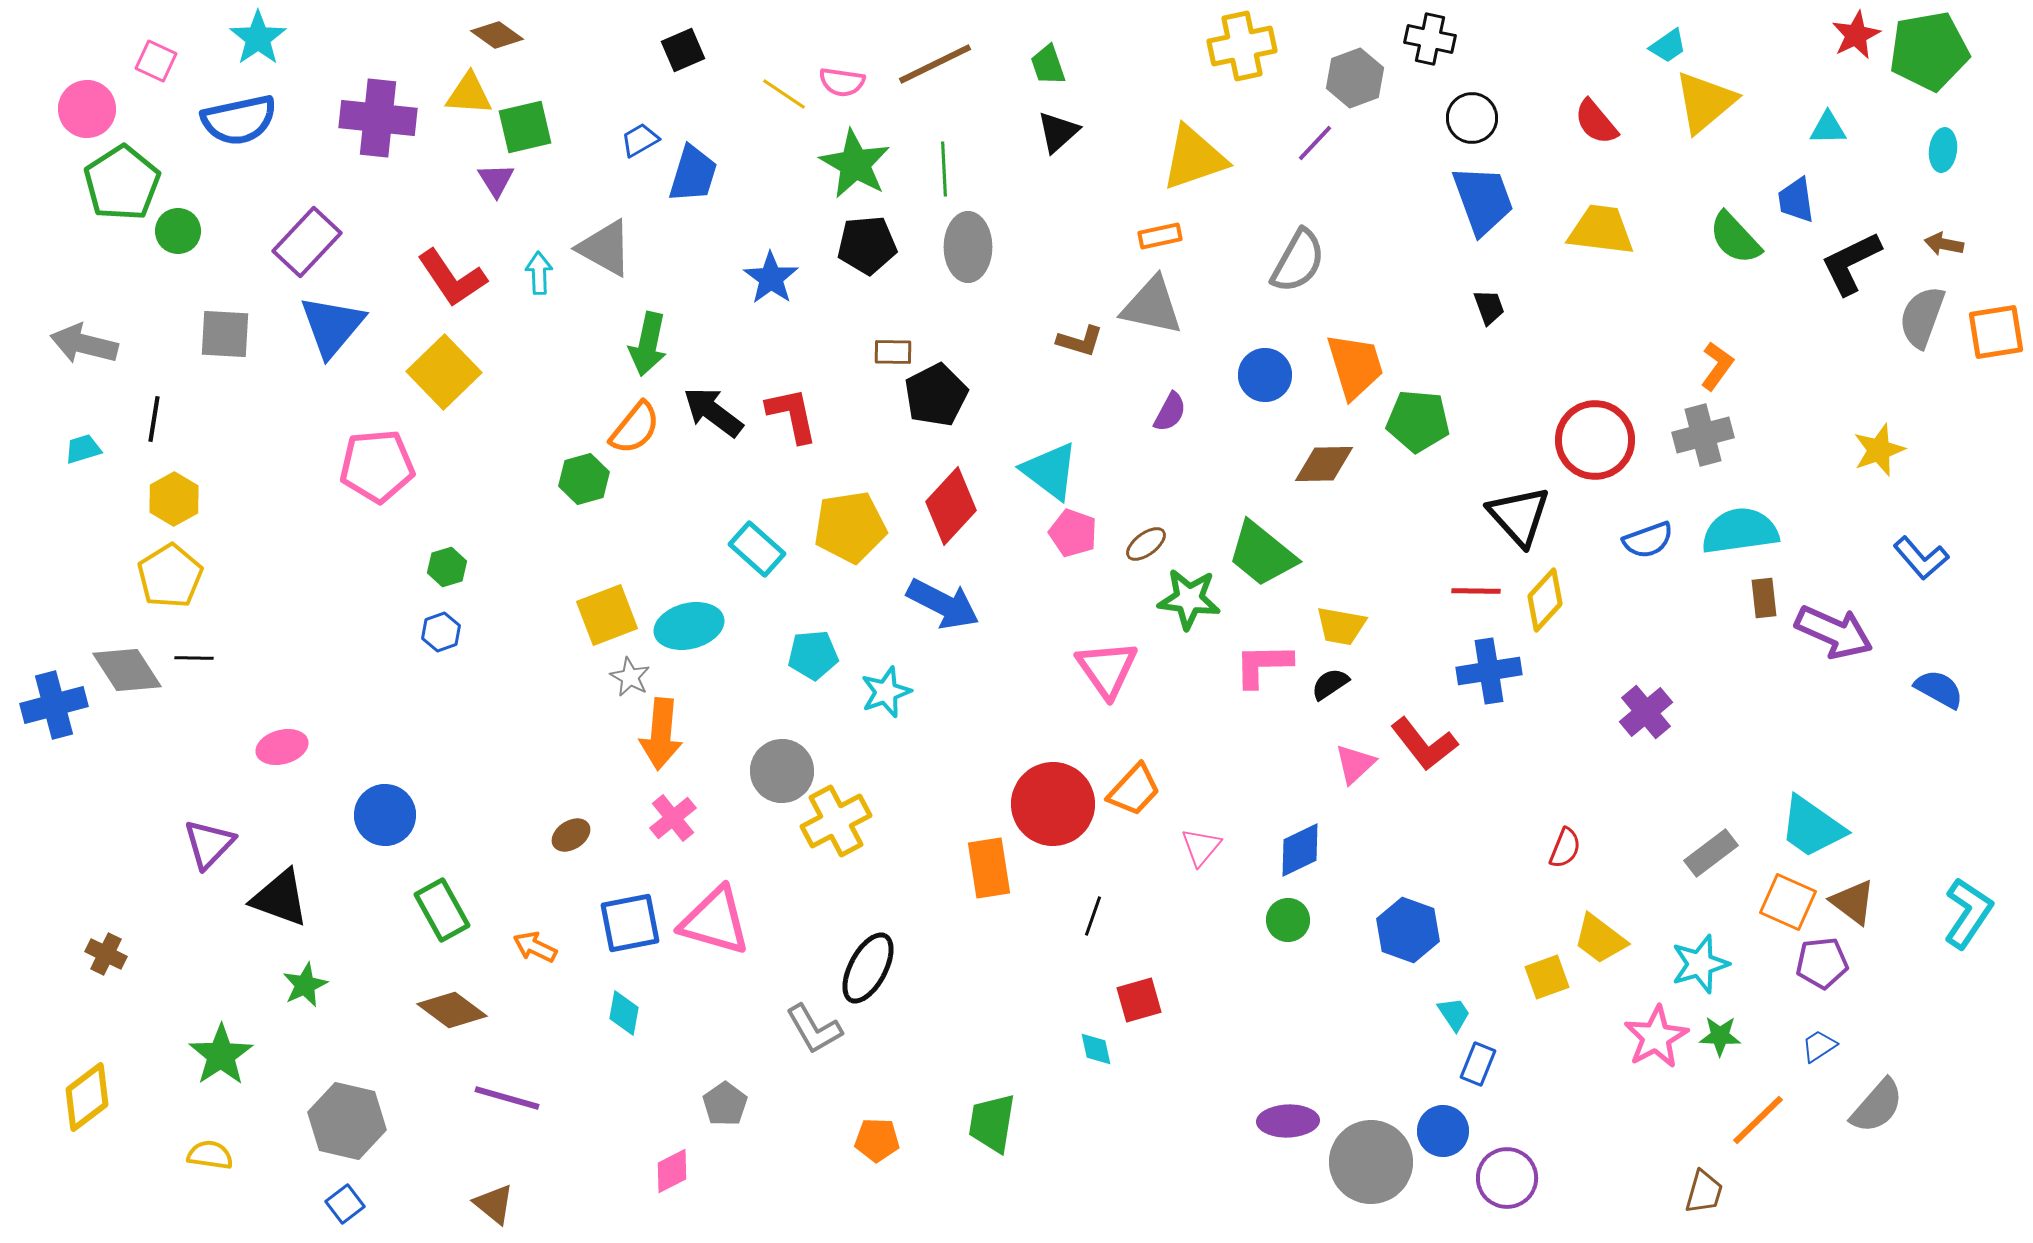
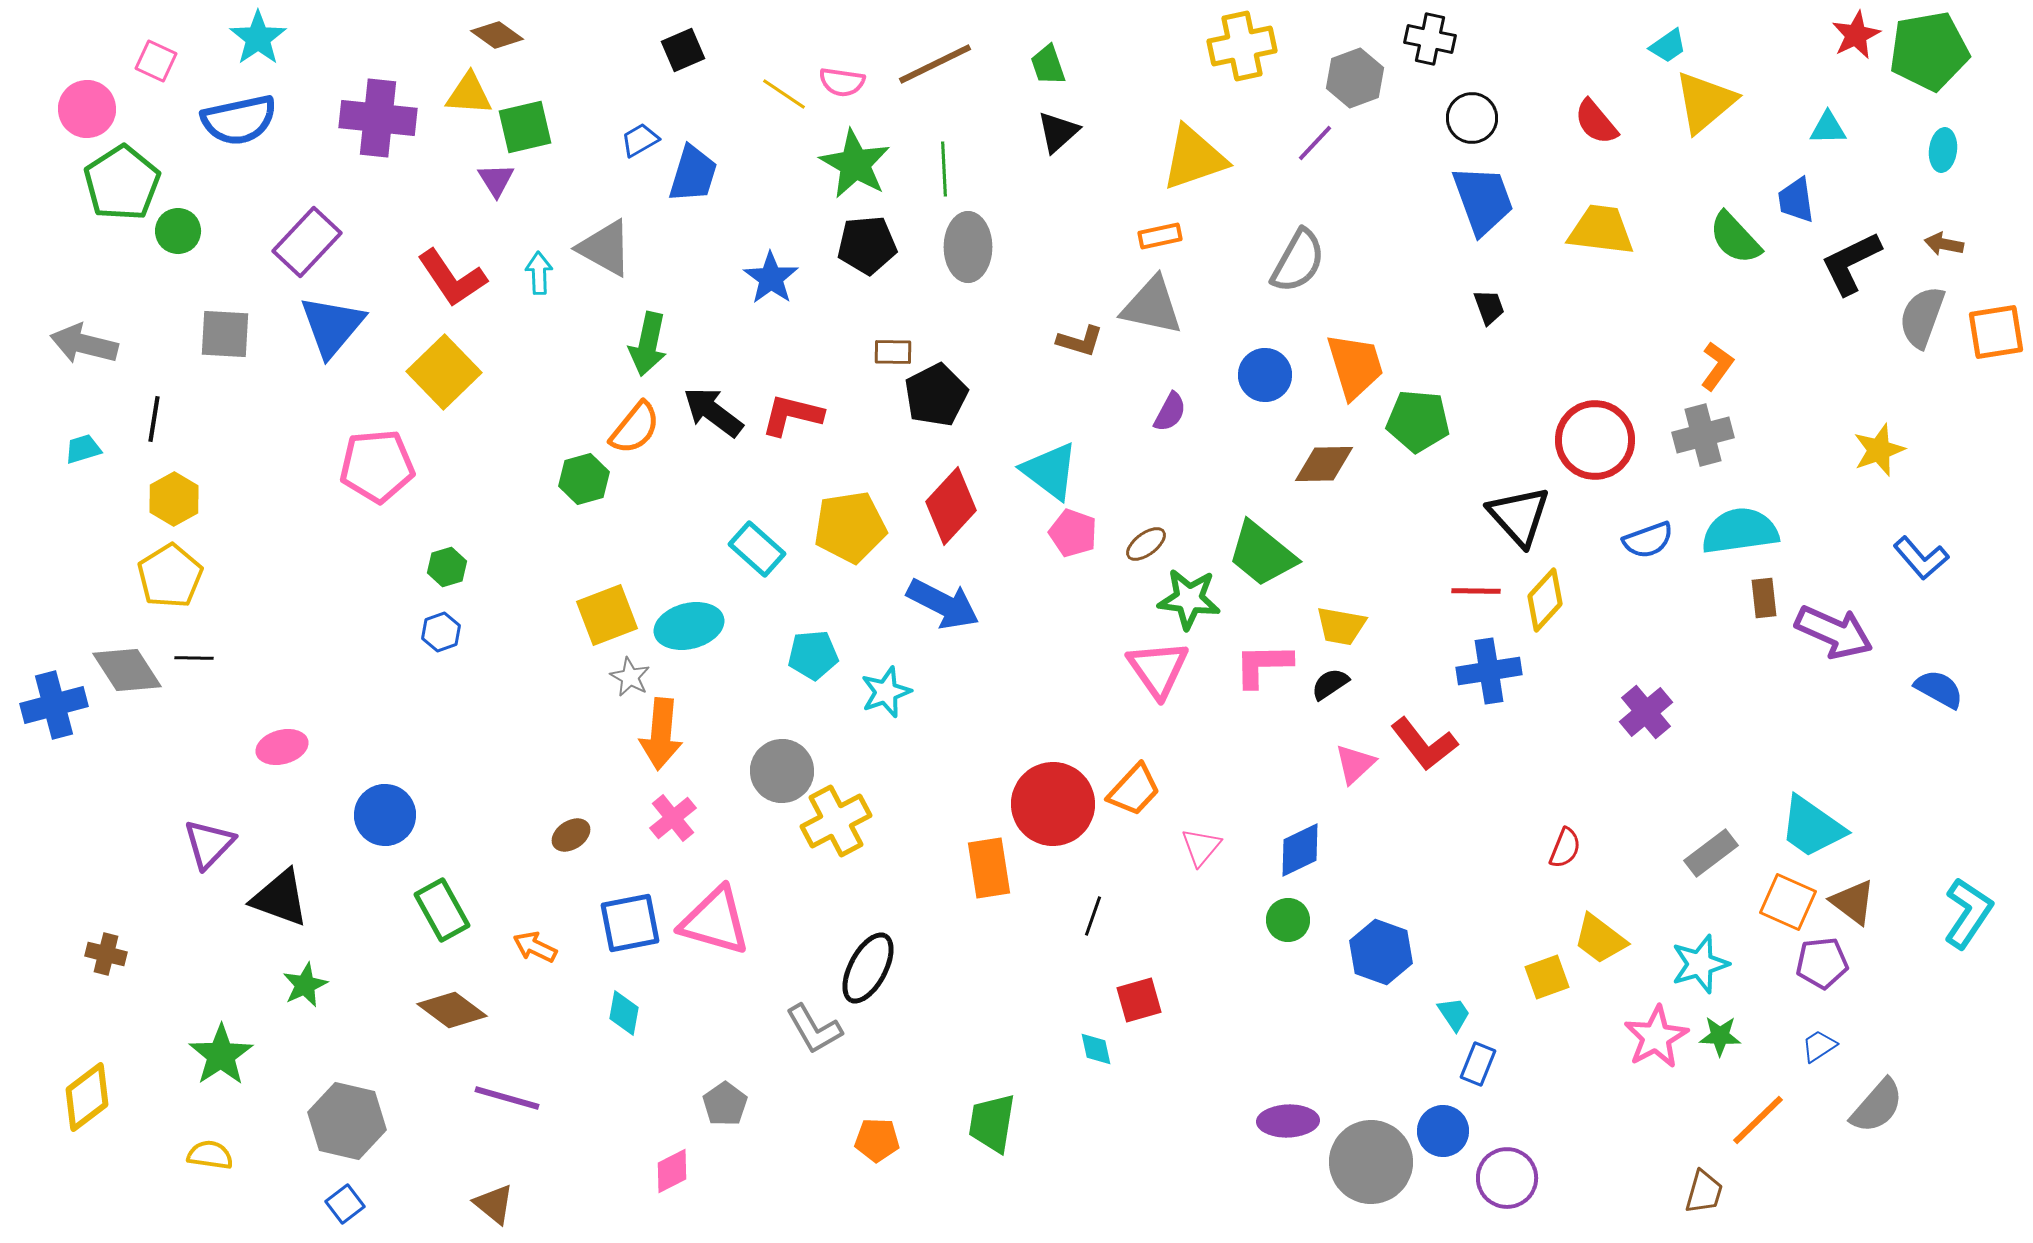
red L-shape at (792, 415): rotated 64 degrees counterclockwise
pink triangle at (1107, 669): moved 51 px right
blue hexagon at (1408, 930): moved 27 px left, 22 px down
brown cross at (106, 954): rotated 12 degrees counterclockwise
